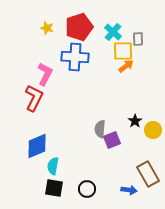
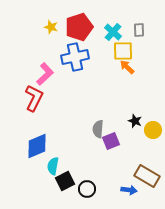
yellow star: moved 4 px right, 1 px up
gray rectangle: moved 1 px right, 9 px up
blue cross: rotated 16 degrees counterclockwise
orange arrow: moved 1 px right, 1 px down; rotated 98 degrees counterclockwise
pink L-shape: rotated 20 degrees clockwise
black star: rotated 16 degrees counterclockwise
gray semicircle: moved 2 px left
purple square: moved 1 px left, 1 px down
brown rectangle: moved 1 px left, 2 px down; rotated 30 degrees counterclockwise
black square: moved 11 px right, 7 px up; rotated 36 degrees counterclockwise
